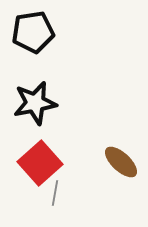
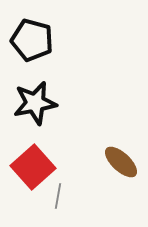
black pentagon: moved 1 px left, 8 px down; rotated 24 degrees clockwise
red square: moved 7 px left, 4 px down
gray line: moved 3 px right, 3 px down
